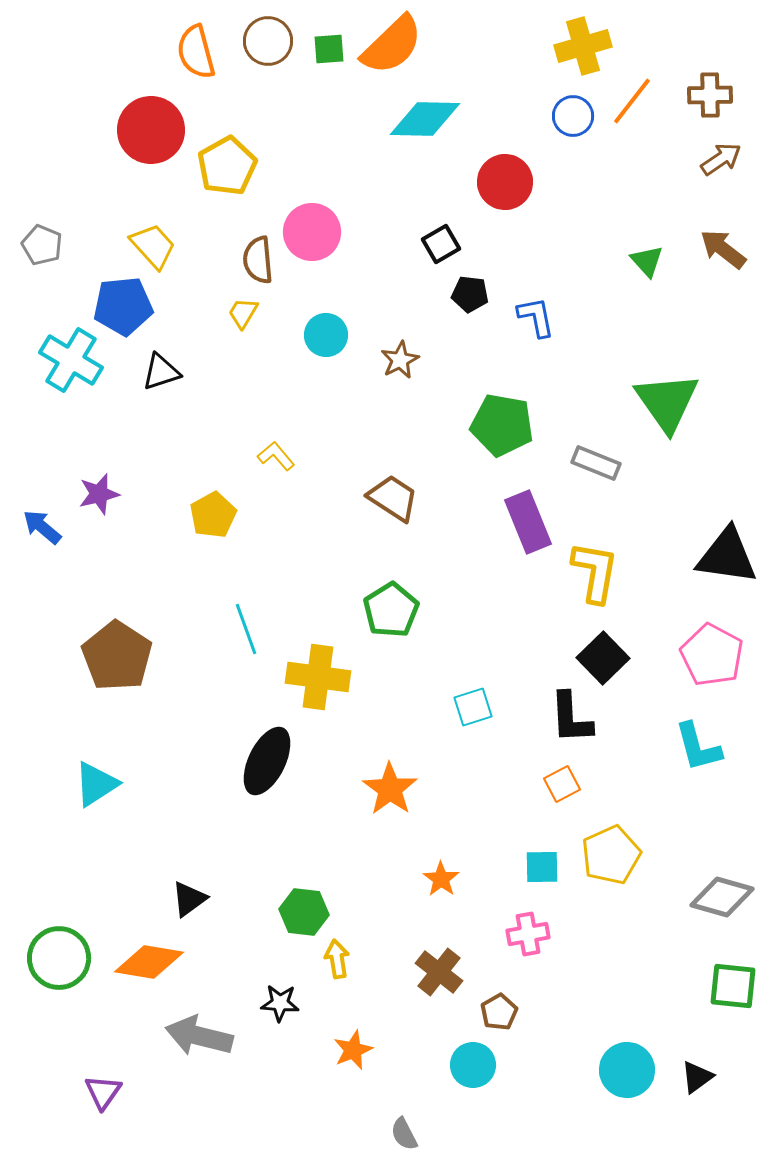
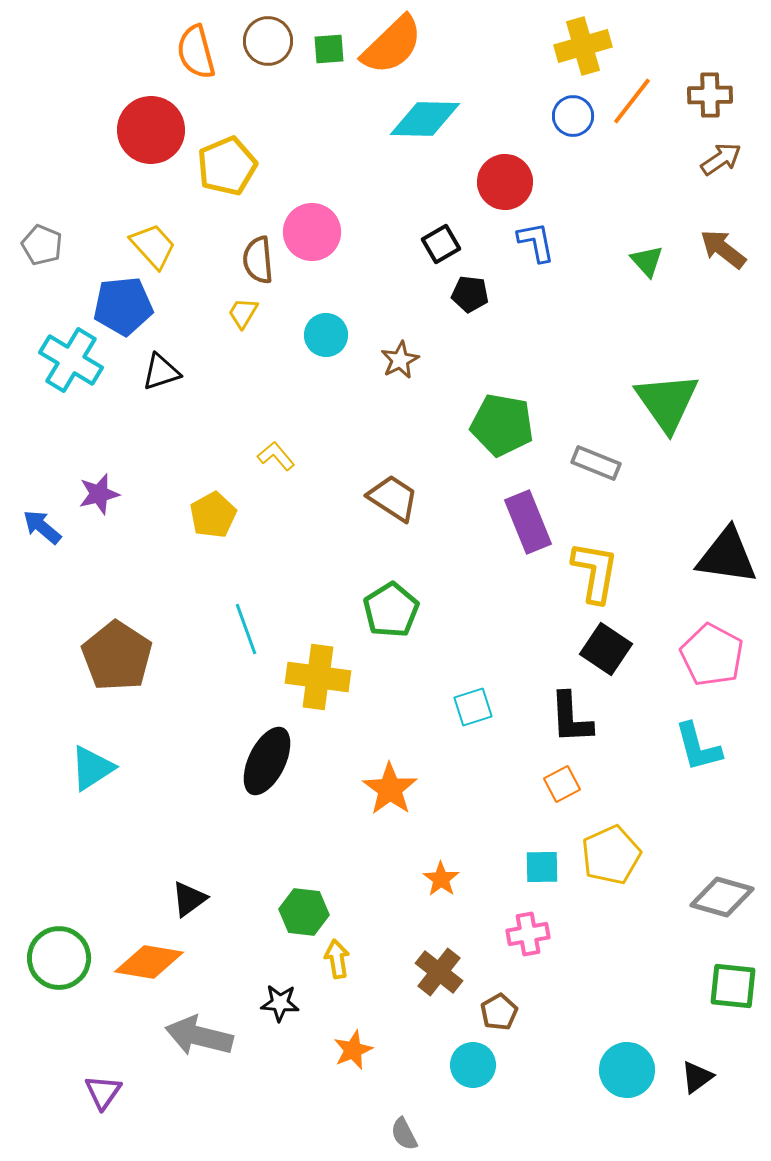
yellow pentagon at (227, 166): rotated 6 degrees clockwise
blue L-shape at (536, 317): moved 75 px up
black square at (603, 658): moved 3 px right, 9 px up; rotated 12 degrees counterclockwise
cyan triangle at (96, 784): moved 4 px left, 16 px up
